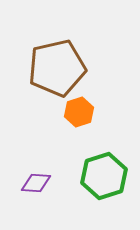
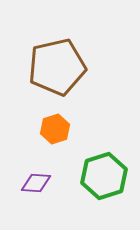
brown pentagon: moved 1 px up
orange hexagon: moved 24 px left, 17 px down
